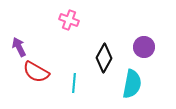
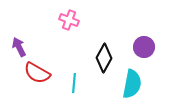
red semicircle: moved 1 px right, 1 px down
